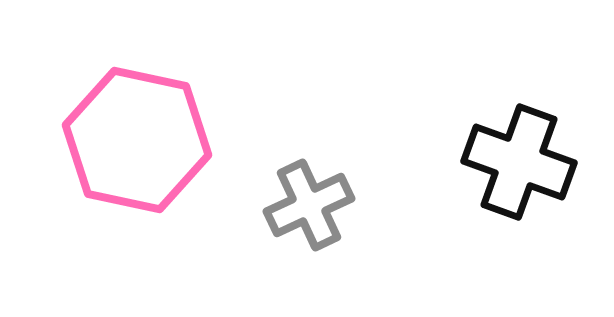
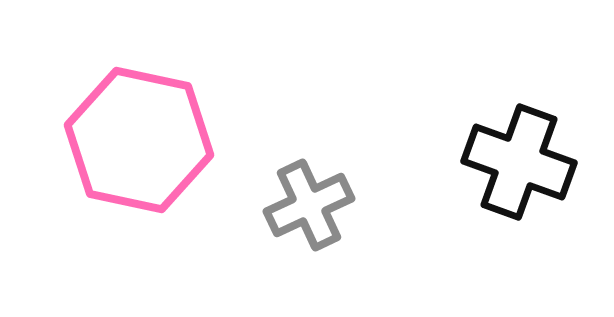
pink hexagon: moved 2 px right
